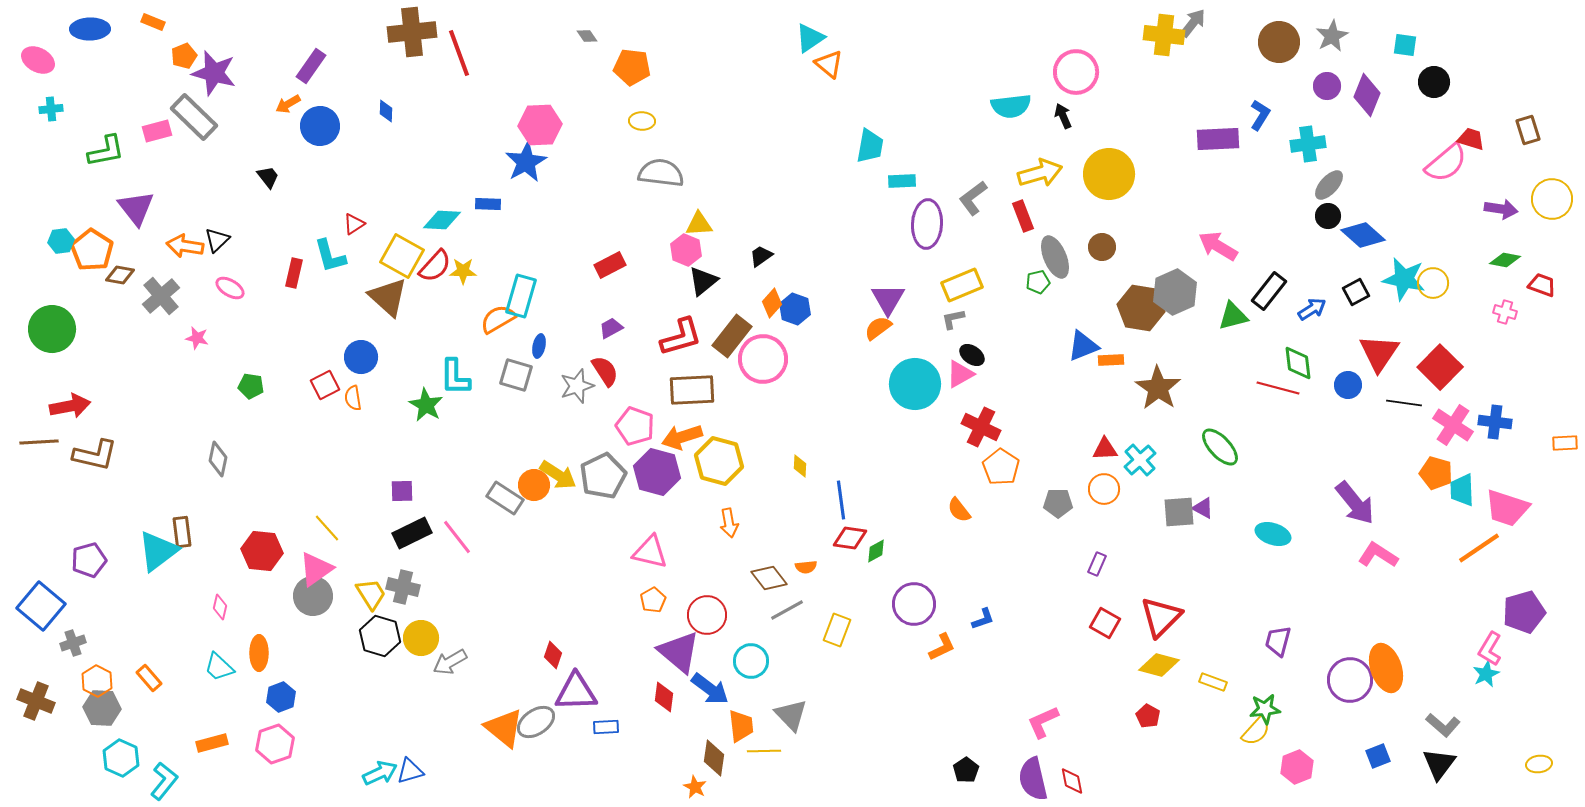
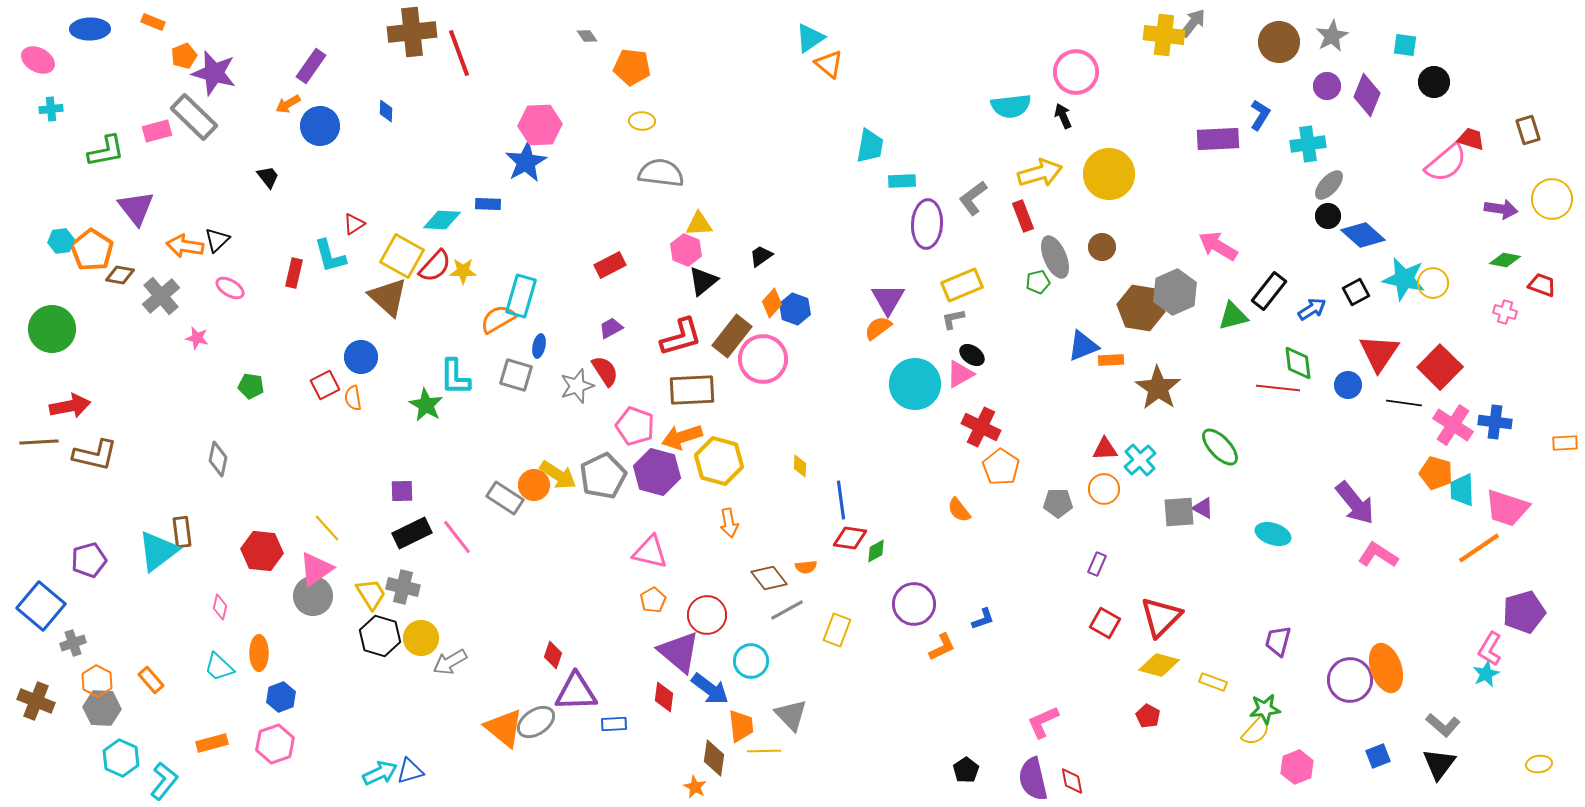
red line at (1278, 388): rotated 9 degrees counterclockwise
orange rectangle at (149, 678): moved 2 px right, 2 px down
blue rectangle at (606, 727): moved 8 px right, 3 px up
